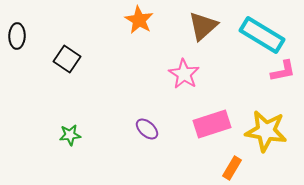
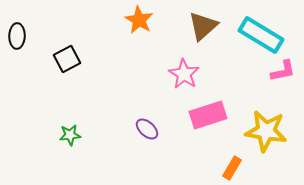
cyan rectangle: moved 1 px left
black square: rotated 28 degrees clockwise
pink rectangle: moved 4 px left, 9 px up
